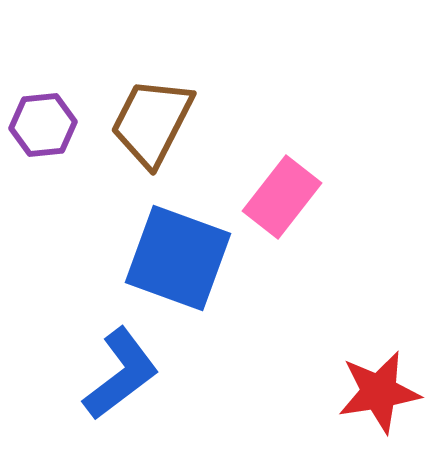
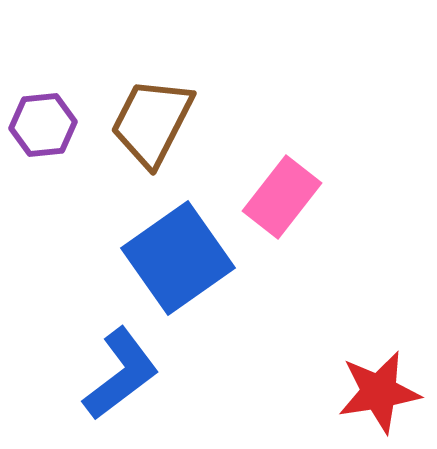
blue square: rotated 35 degrees clockwise
